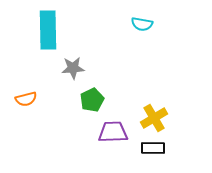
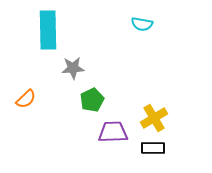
orange semicircle: rotated 30 degrees counterclockwise
